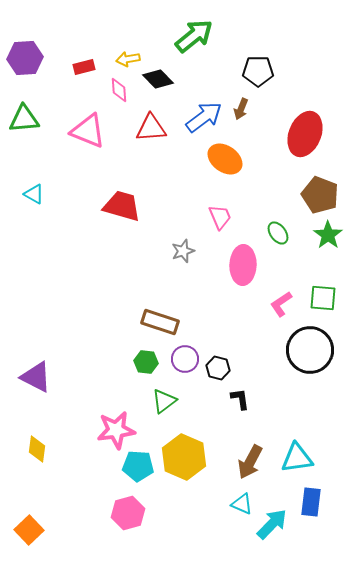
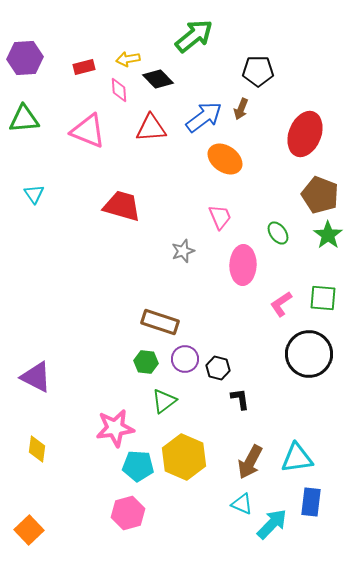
cyan triangle at (34, 194): rotated 25 degrees clockwise
black circle at (310, 350): moved 1 px left, 4 px down
pink star at (116, 430): moved 1 px left, 2 px up
